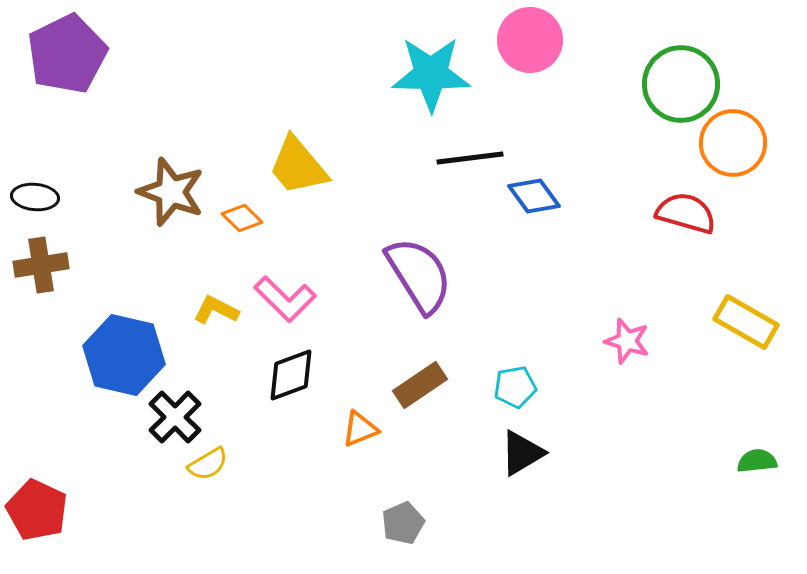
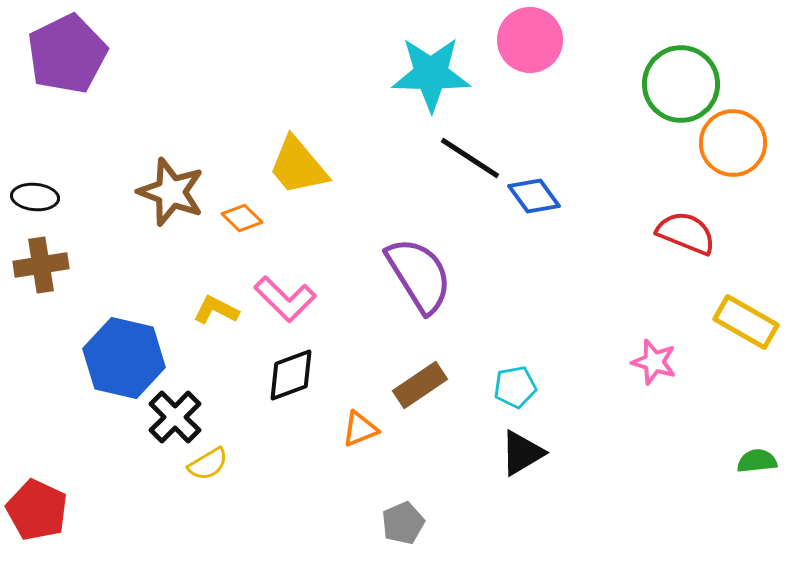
black line: rotated 40 degrees clockwise
red semicircle: moved 20 px down; rotated 6 degrees clockwise
pink star: moved 27 px right, 21 px down
blue hexagon: moved 3 px down
